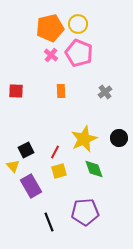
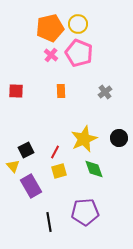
black line: rotated 12 degrees clockwise
